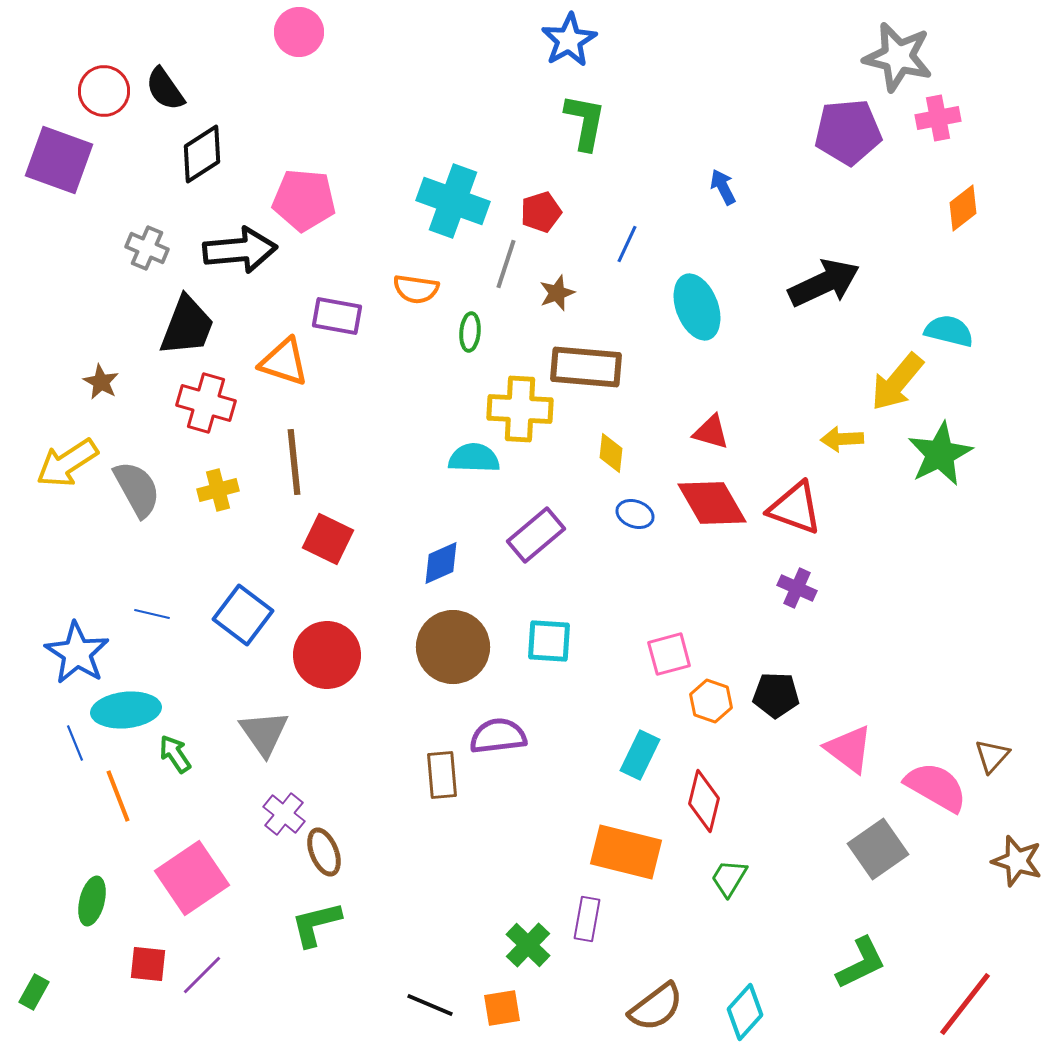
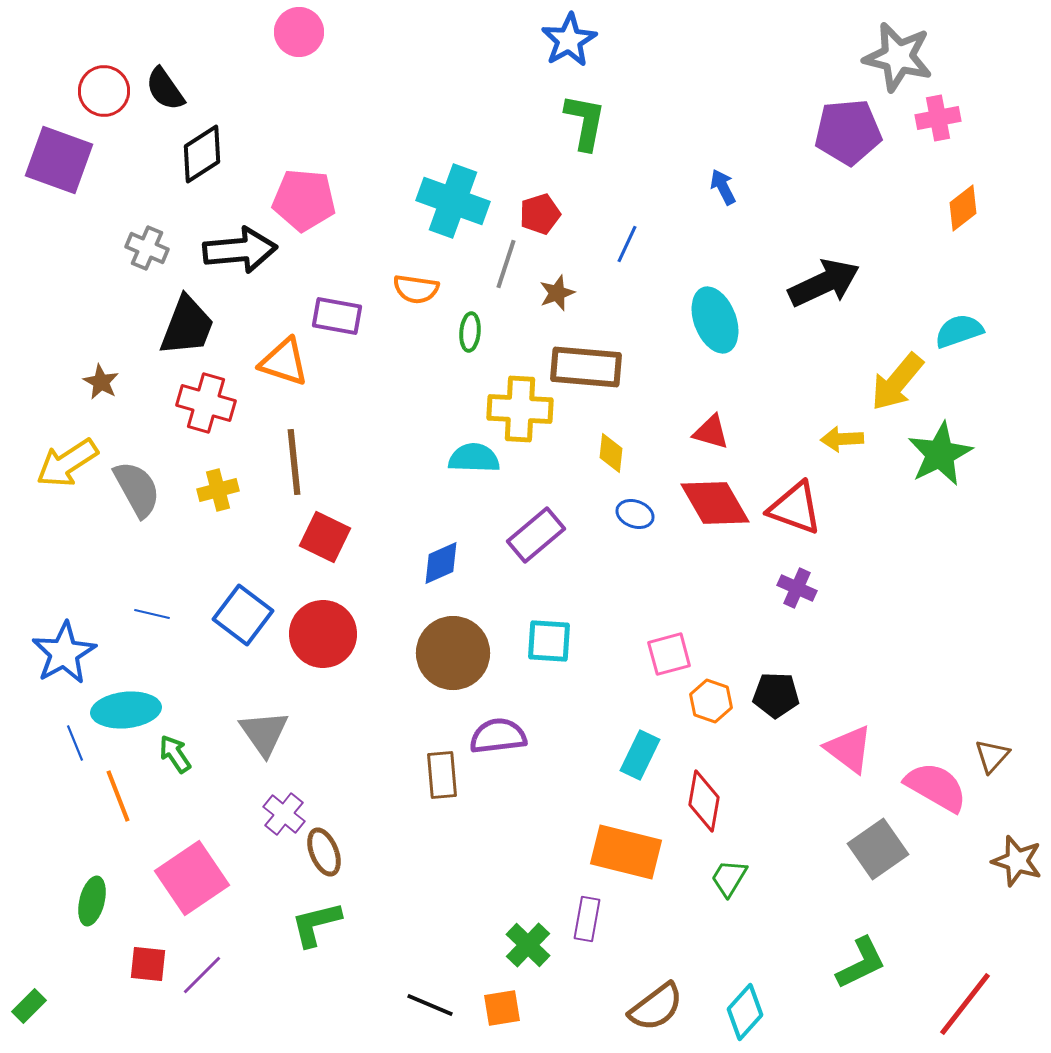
red pentagon at (541, 212): moved 1 px left, 2 px down
cyan ellipse at (697, 307): moved 18 px right, 13 px down
cyan semicircle at (949, 331): moved 10 px right; rotated 33 degrees counterclockwise
red diamond at (712, 503): moved 3 px right
red square at (328, 539): moved 3 px left, 2 px up
brown circle at (453, 647): moved 6 px down
blue star at (77, 653): moved 13 px left; rotated 10 degrees clockwise
red circle at (327, 655): moved 4 px left, 21 px up
red diamond at (704, 801): rotated 4 degrees counterclockwise
green rectangle at (34, 992): moved 5 px left, 14 px down; rotated 16 degrees clockwise
